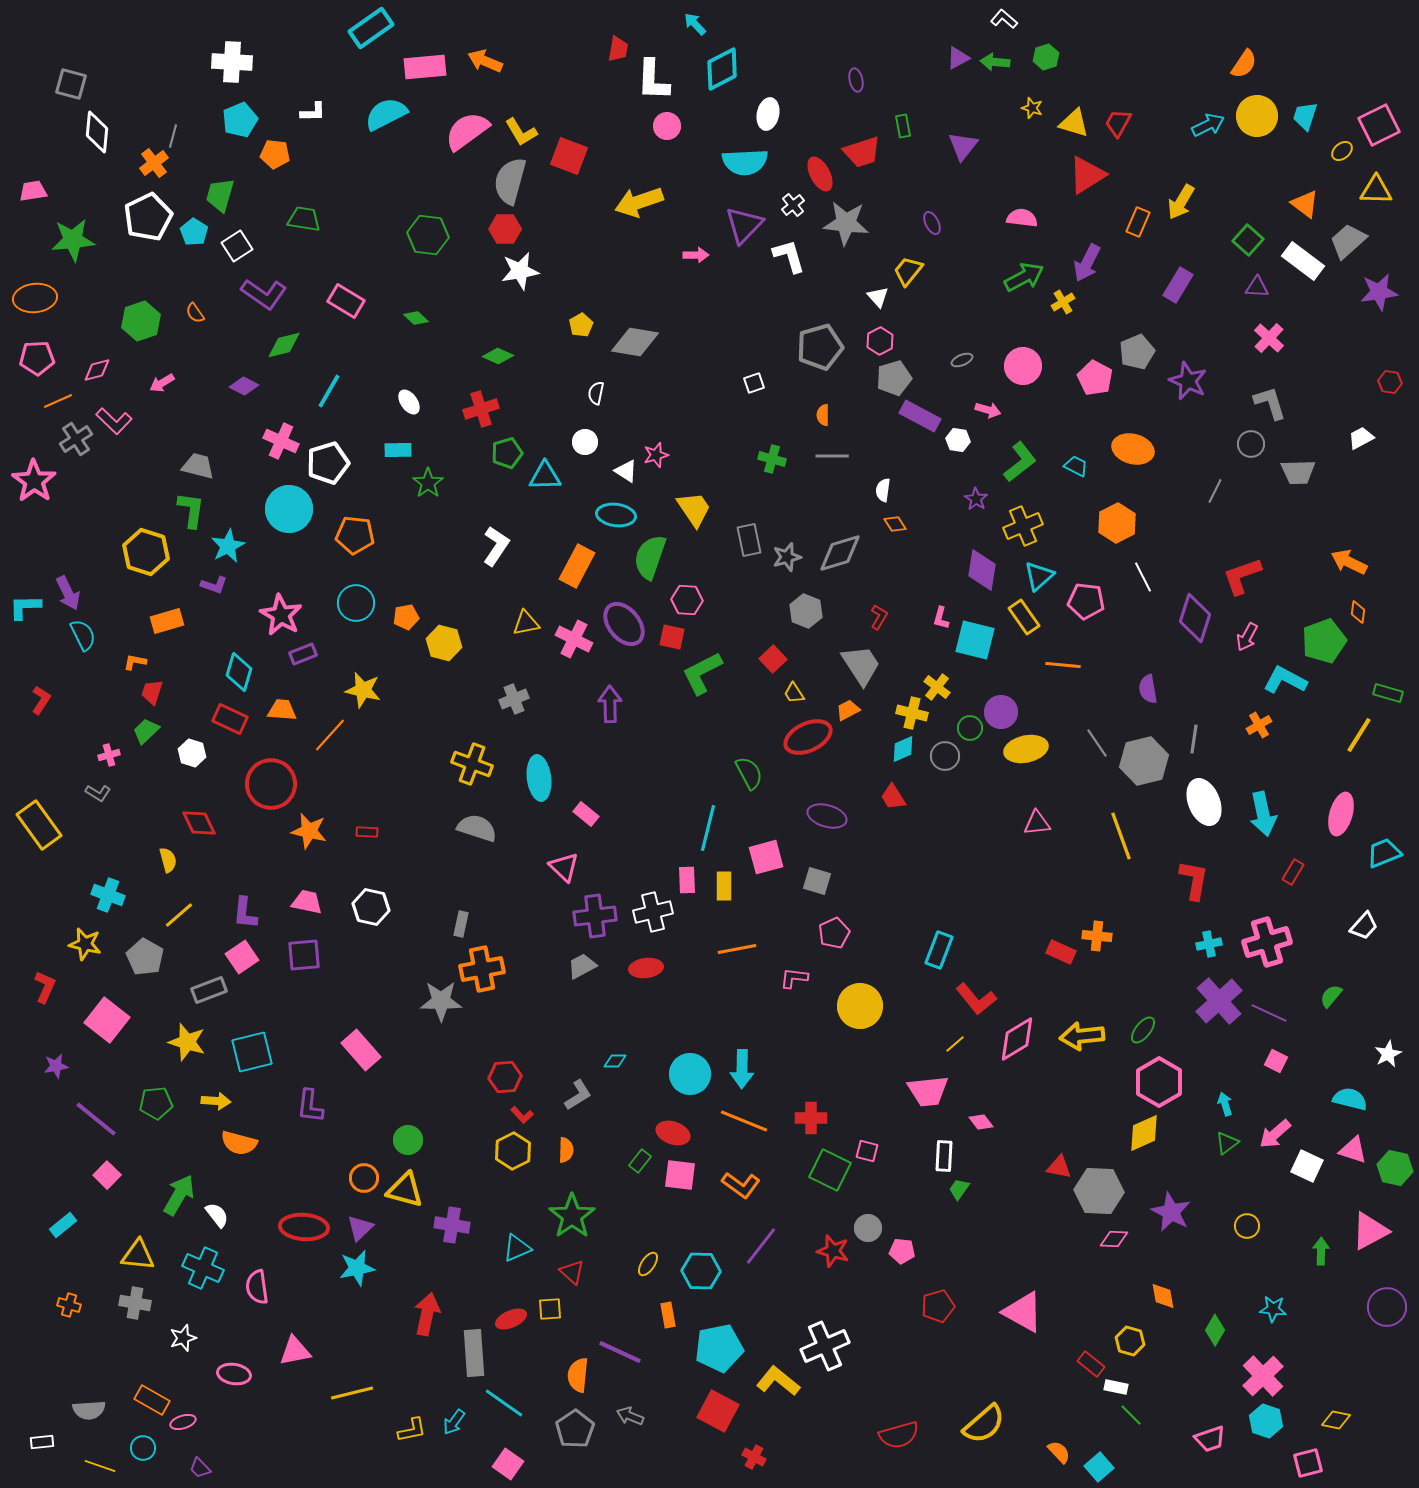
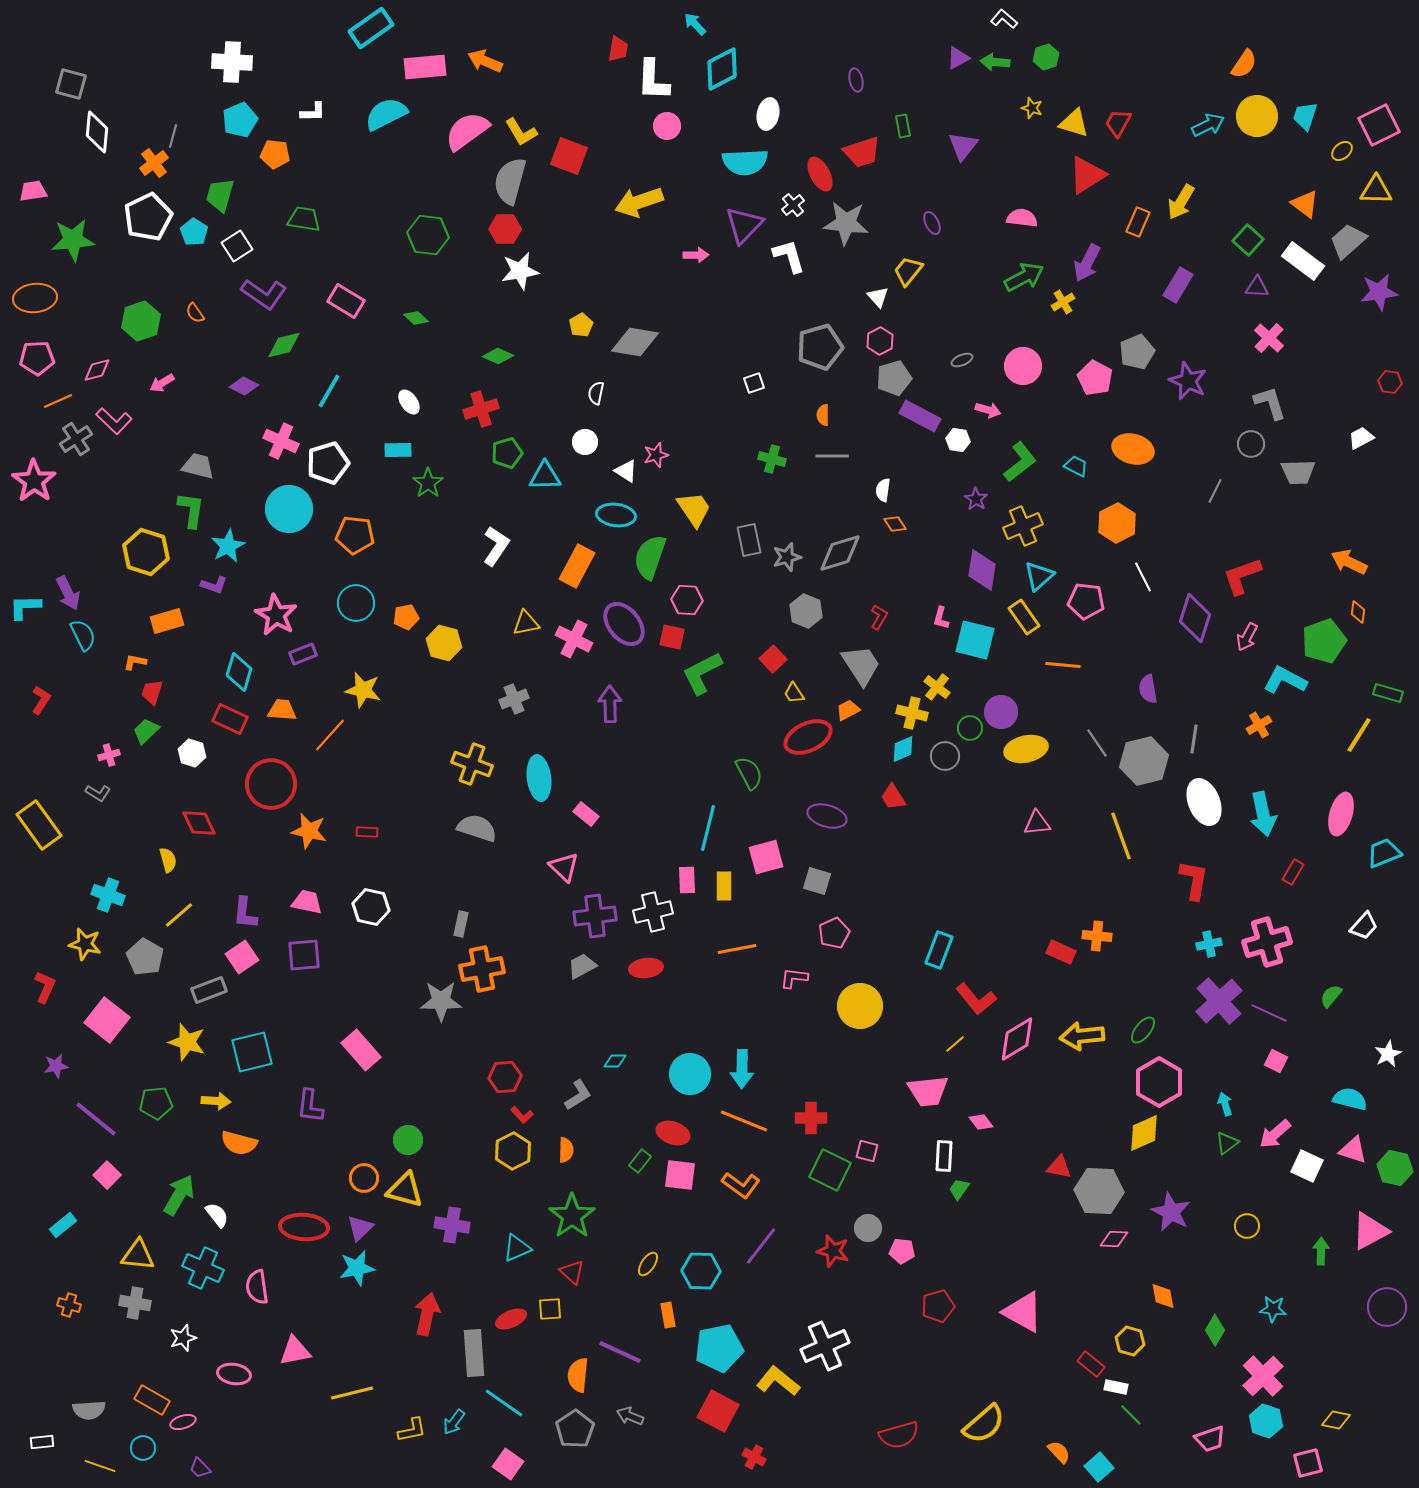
pink star at (281, 615): moved 5 px left
